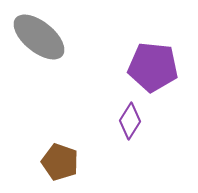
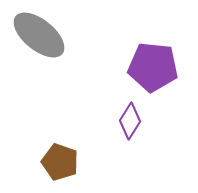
gray ellipse: moved 2 px up
